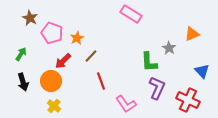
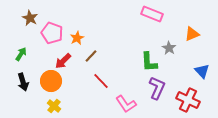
pink rectangle: moved 21 px right; rotated 10 degrees counterclockwise
red line: rotated 24 degrees counterclockwise
